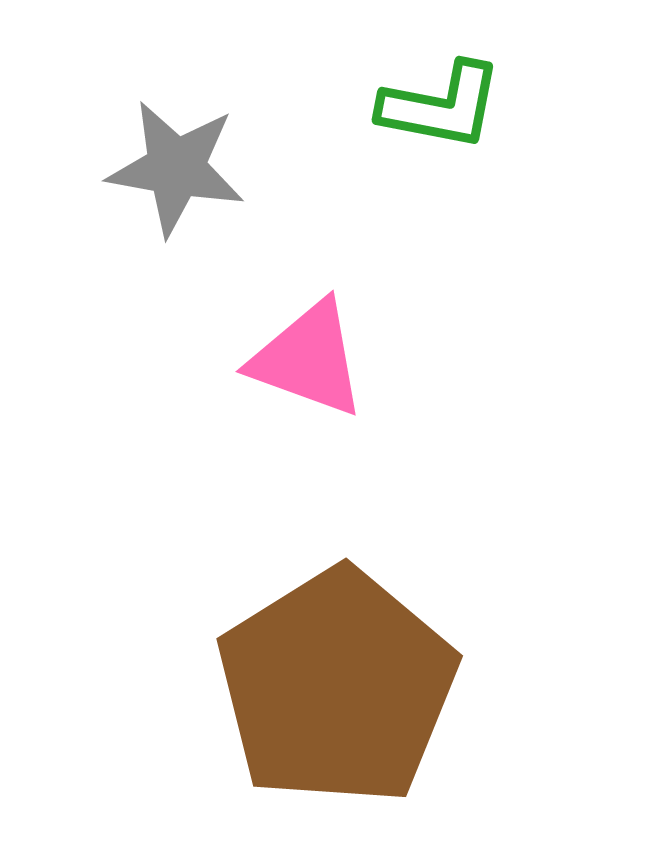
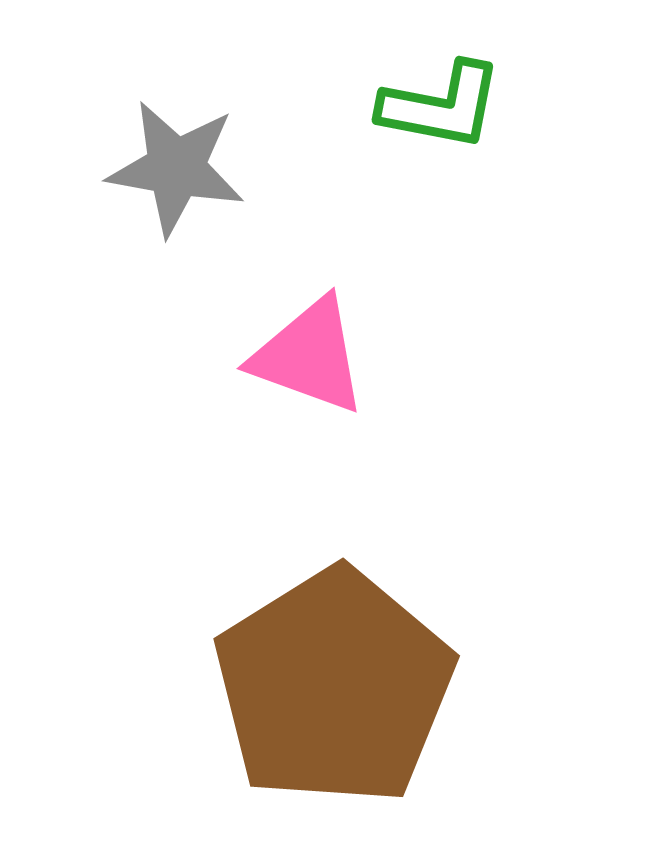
pink triangle: moved 1 px right, 3 px up
brown pentagon: moved 3 px left
